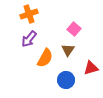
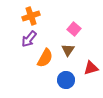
orange cross: moved 2 px right, 2 px down
